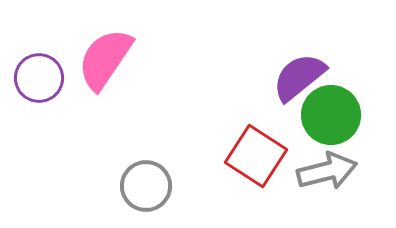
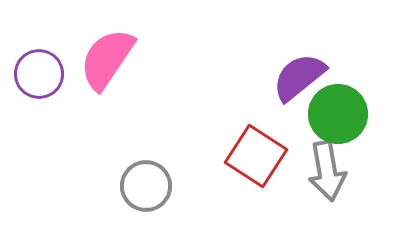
pink semicircle: moved 2 px right
purple circle: moved 4 px up
green circle: moved 7 px right, 1 px up
gray arrow: rotated 94 degrees clockwise
